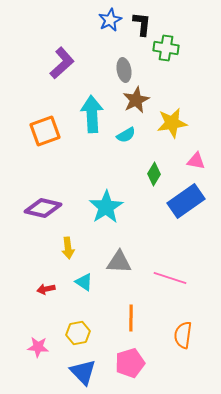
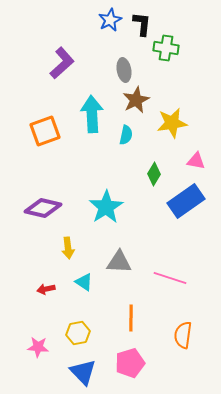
cyan semicircle: rotated 48 degrees counterclockwise
